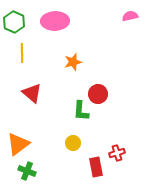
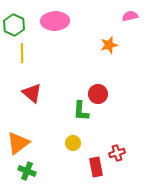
green hexagon: moved 3 px down
orange star: moved 36 px right, 17 px up
orange triangle: moved 1 px up
